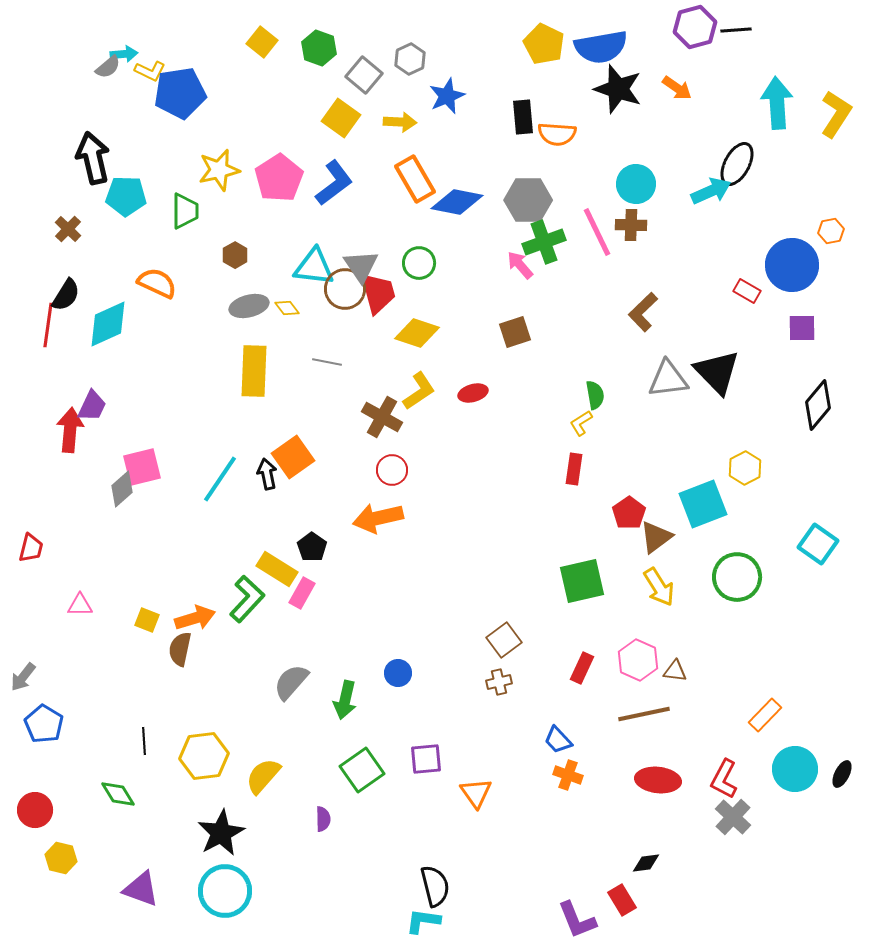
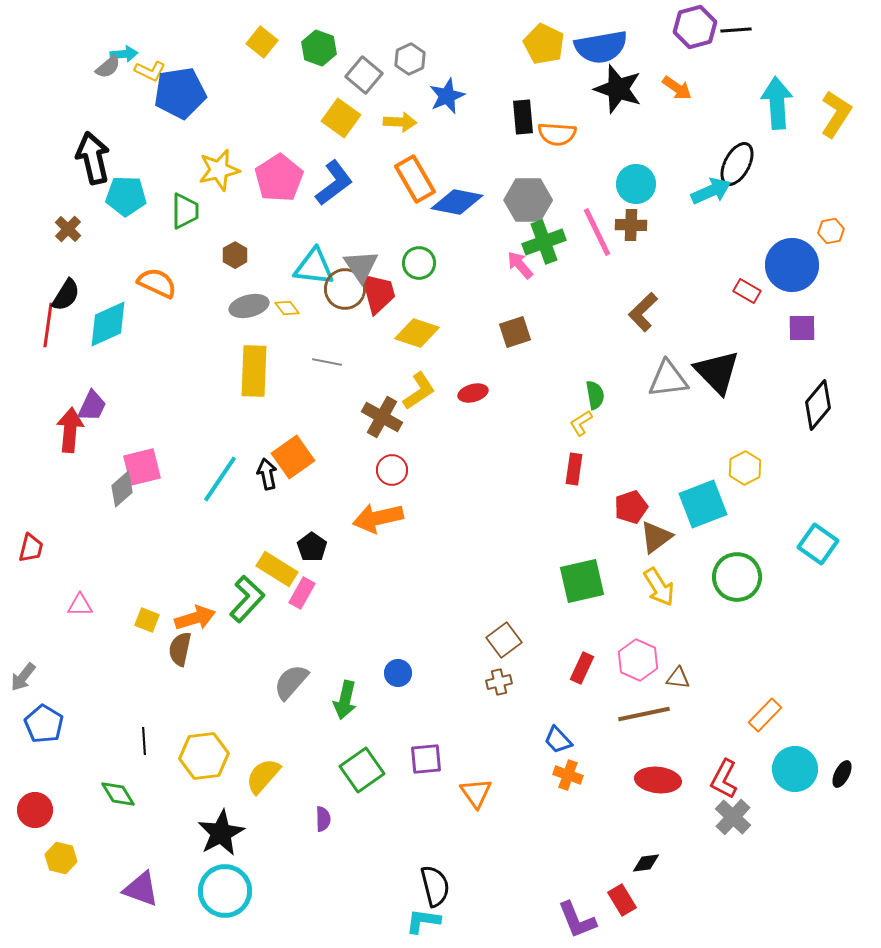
red pentagon at (629, 513): moved 2 px right, 6 px up; rotated 16 degrees clockwise
brown triangle at (675, 671): moved 3 px right, 7 px down
